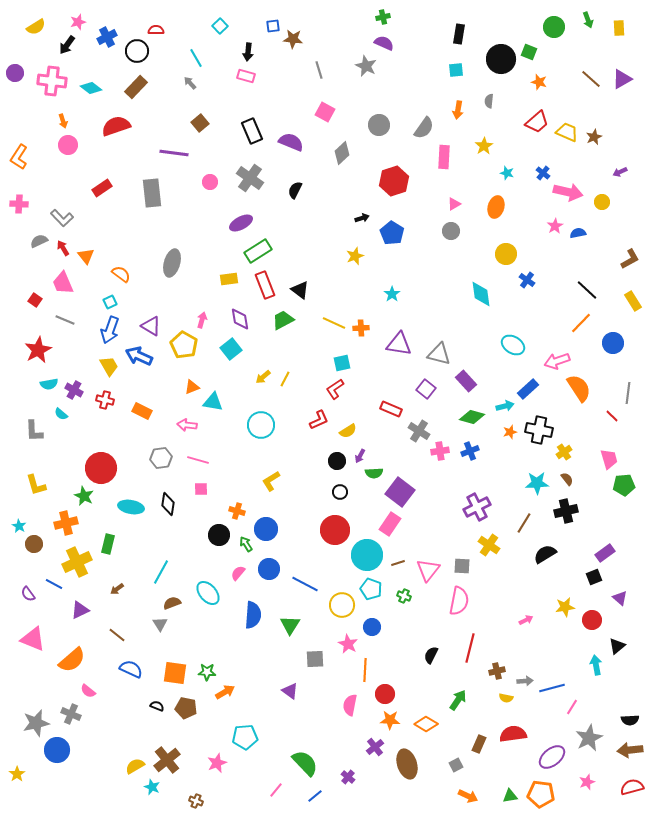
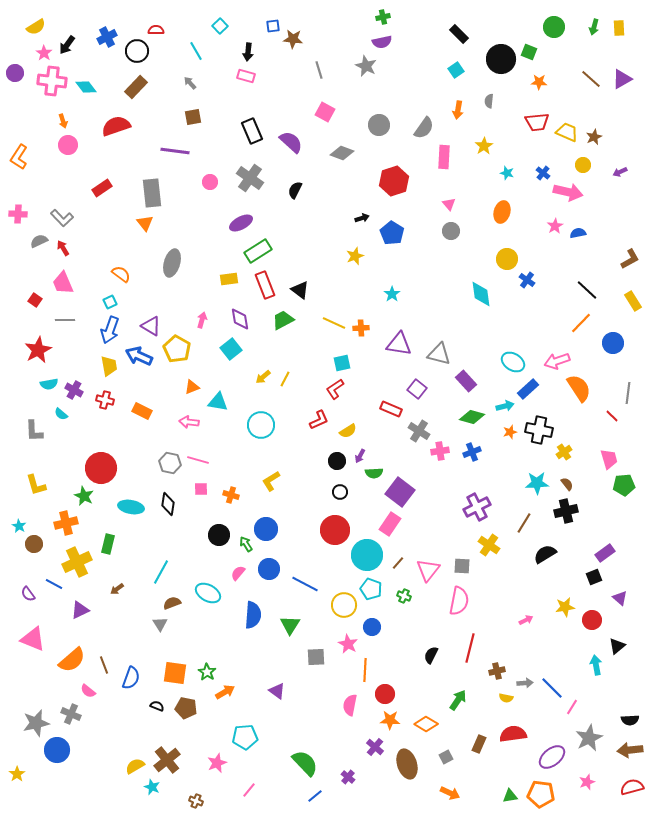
green arrow at (588, 20): moved 6 px right, 7 px down; rotated 35 degrees clockwise
pink star at (78, 22): moved 34 px left, 31 px down; rotated 21 degrees counterclockwise
black rectangle at (459, 34): rotated 54 degrees counterclockwise
purple semicircle at (384, 43): moved 2 px left, 1 px up; rotated 144 degrees clockwise
cyan line at (196, 58): moved 7 px up
cyan square at (456, 70): rotated 28 degrees counterclockwise
orange star at (539, 82): rotated 14 degrees counterclockwise
cyan diamond at (91, 88): moved 5 px left, 1 px up; rotated 15 degrees clockwise
red trapezoid at (537, 122): rotated 35 degrees clockwise
brown square at (200, 123): moved 7 px left, 6 px up; rotated 30 degrees clockwise
purple semicircle at (291, 142): rotated 20 degrees clockwise
purple line at (174, 153): moved 1 px right, 2 px up
gray diamond at (342, 153): rotated 65 degrees clockwise
yellow circle at (602, 202): moved 19 px left, 37 px up
pink cross at (19, 204): moved 1 px left, 10 px down
pink triangle at (454, 204): moved 5 px left; rotated 40 degrees counterclockwise
orange ellipse at (496, 207): moved 6 px right, 5 px down
yellow circle at (506, 254): moved 1 px right, 5 px down
orange triangle at (86, 256): moved 59 px right, 33 px up
gray line at (65, 320): rotated 24 degrees counterclockwise
yellow pentagon at (184, 345): moved 7 px left, 4 px down
cyan ellipse at (513, 345): moved 17 px down
yellow trapezoid at (109, 366): rotated 20 degrees clockwise
purple square at (426, 389): moved 9 px left
cyan triangle at (213, 402): moved 5 px right
pink arrow at (187, 425): moved 2 px right, 3 px up
blue cross at (470, 451): moved 2 px right, 1 px down
gray hexagon at (161, 458): moved 9 px right, 5 px down; rotated 20 degrees clockwise
brown semicircle at (567, 479): moved 5 px down
orange cross at (237, 511): moved 6 px left, 16 px up
brown line at (398, 563): rotated 32 degrees counterclockwise
cyan ellipse at (208, 593): rotated 20 degrees counterclockwise
yellow circle at (342, 605): moved 2 px right
brown line at (117, 635): moved 13 px left, 30 px down; rotated 30 degrees clockwise
gray square at (315, 659): moved 1 px right, 2 px up
blue semicircle at (131, 669): moved 9 px down; rotated 85 degrees clockwise
green star at (207, 672): rotated 30 degrees clockwise
gray arrow at (525, 681): moved 2 px down
blue line at (552, 688): rotated 60 degrees clockwise
purple triangle at (290, 691): moved 13 px left
purple cross at (375, 747): rotated 12 degrees counterclockwise
gray square at (456, 765): moved 10 px left, 8 px up
pink line at (276, 790): moved 27 px left
orange arrow at (468, 796): moved 18 px left, 3 px up
